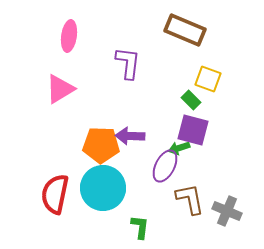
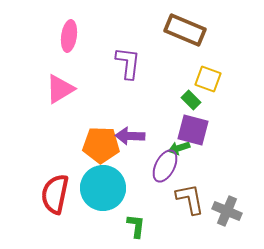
green L-shape: moved 4 px left, 1 px up
